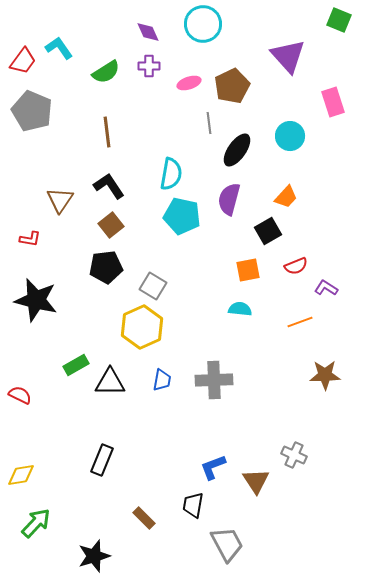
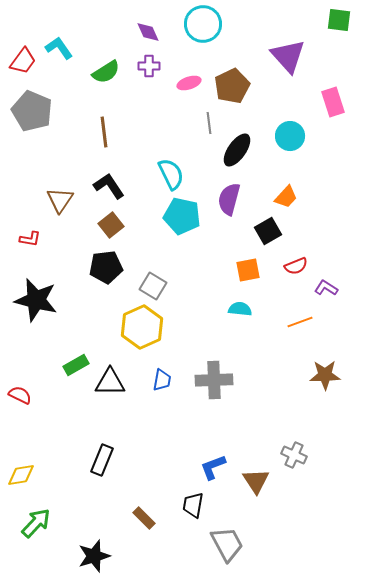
green square at (339, 20): rotated 15 degrees counterclockwise
brown line at (107, 132): moved 3 px left
cyan semicircle at (171, 174): rotated 36 degrees counterclockwise
